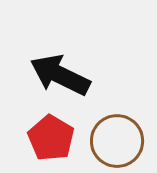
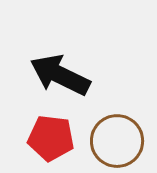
red pentagon: rotated 24 degrees counterclockwise
